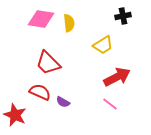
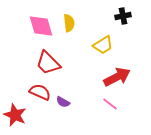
pink diamond: moved 7 px down; rotated 64 degrees clockwise
